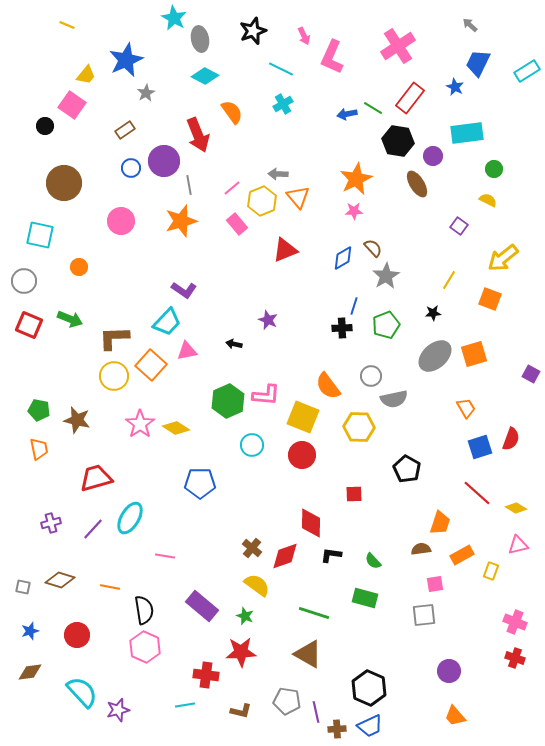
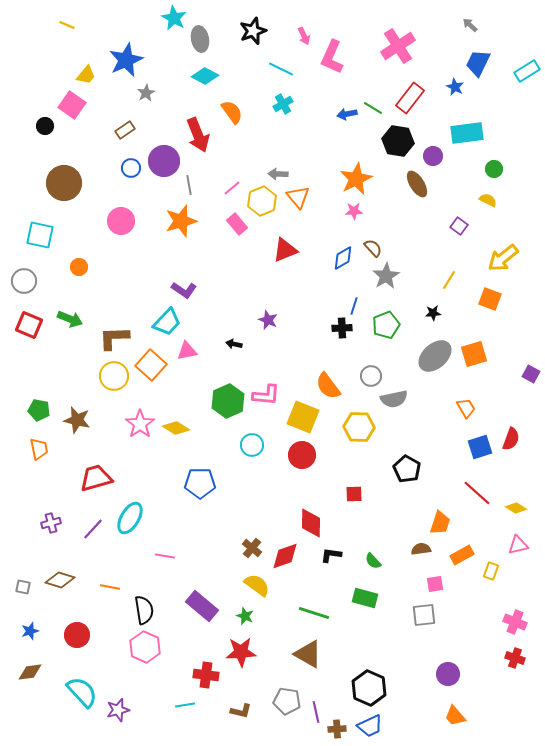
purple circle at (449, 671): moved 1 px left, 3 px down
